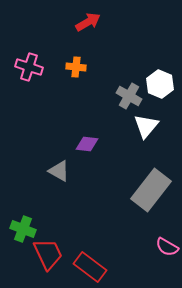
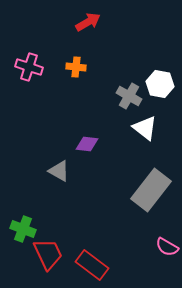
white hexagon: rotated 12 degrees counterclockwise
white triangle: moved 1 px left, 2 px down; rotated 32 degrees counterclockwise
red rectangle: moved 2 px right, 2 px up
